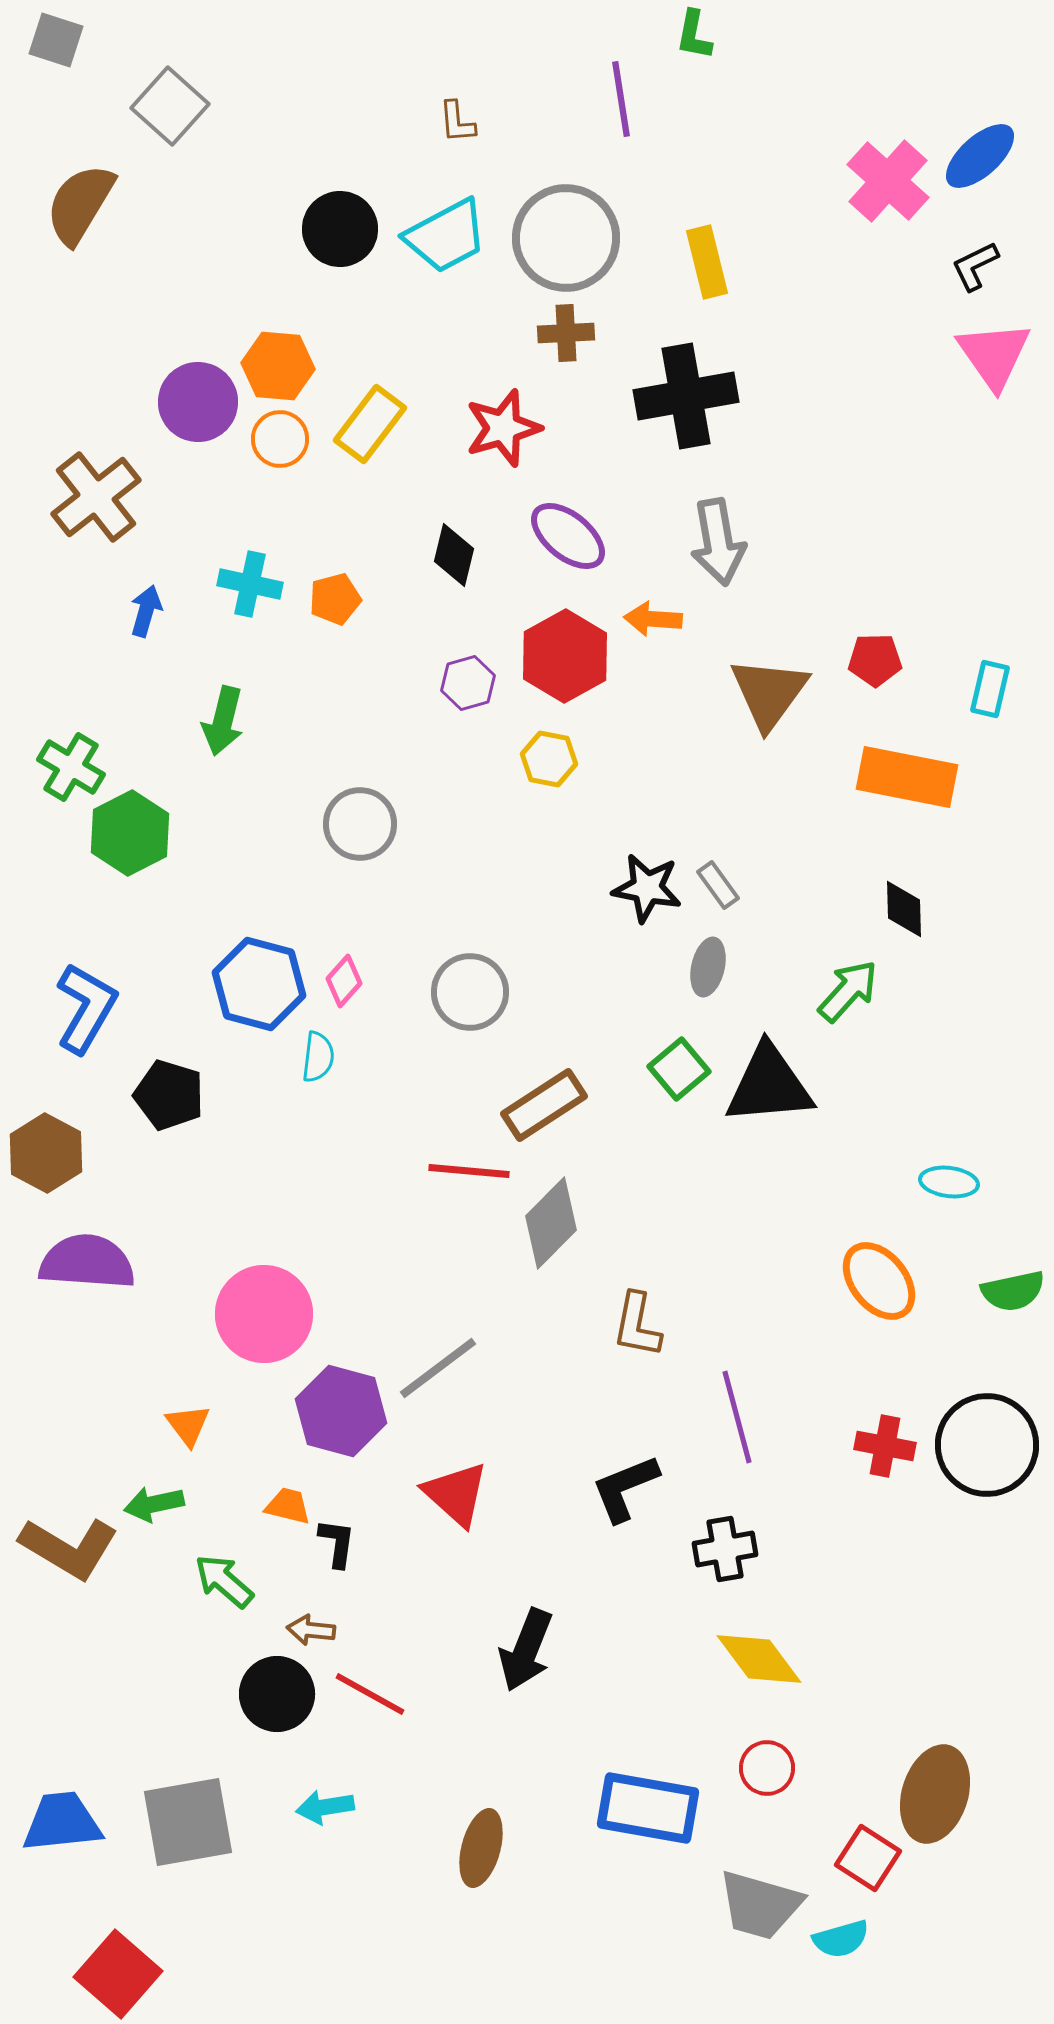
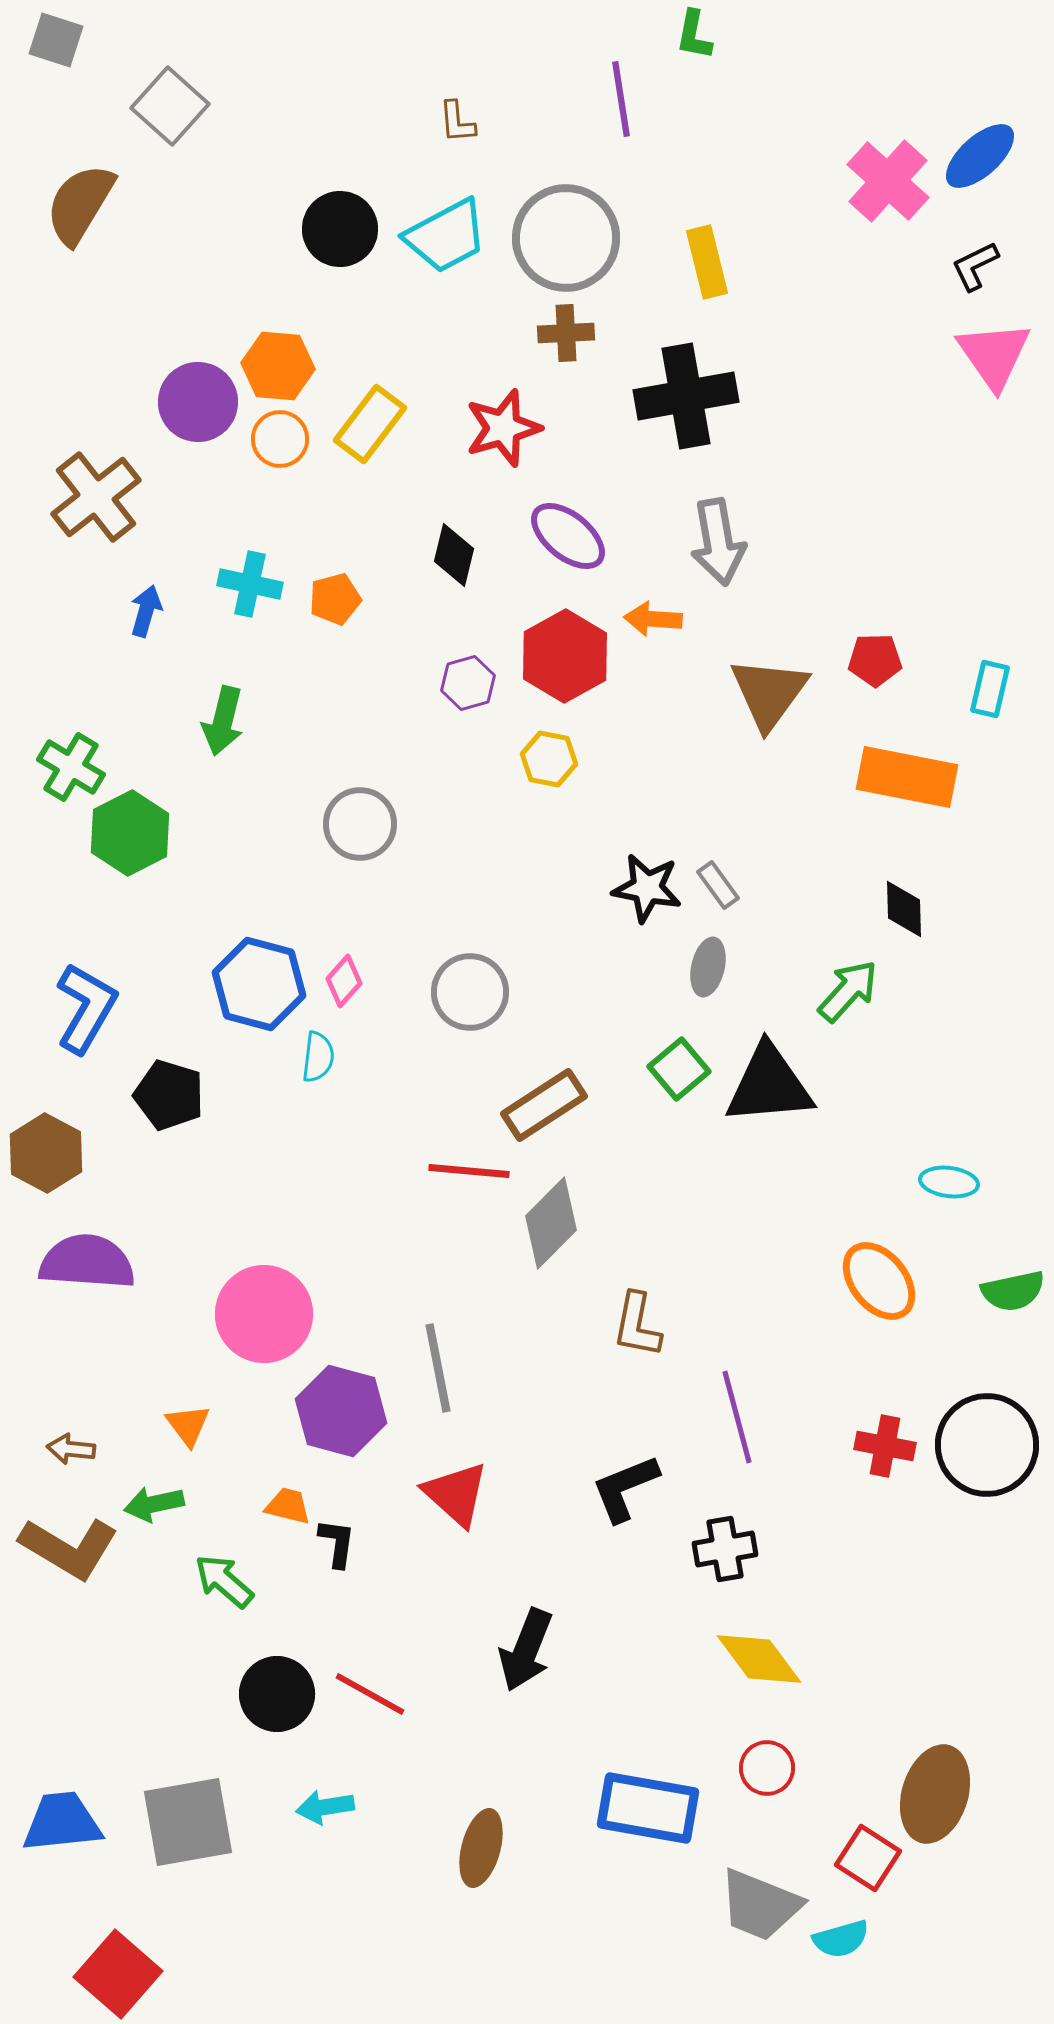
gray line at (438, 1368): rotated 64 degrees counterclockwise
brown arrow at (311, 1630): moved 240 px left, 181 px up
gray trapezoid at (760, 1905): rotated 6 degrees clockwise
